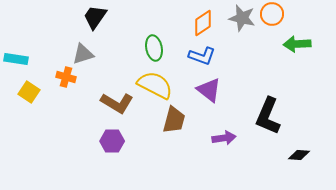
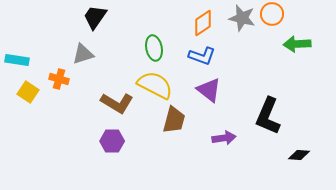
cyan rectangle: moved 1 px right, 1 px down
orange cross: moved 7 px left, 2 px down
yellow square: moved 1 px left
